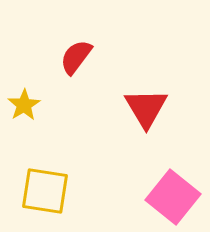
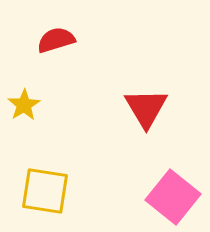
red semicircle: moved 20 px left, 17 px up; rotated 36 degrees clockwise
